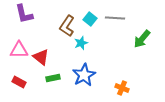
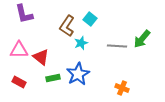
gray line: moved 2 px right, 28 px down
blue star: moved 6 px left, 1 px up
